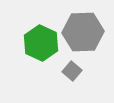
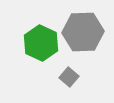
gray square: moved 3 px left, 6 px down
